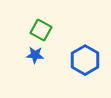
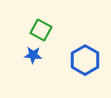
blue star: moved 2 px left
